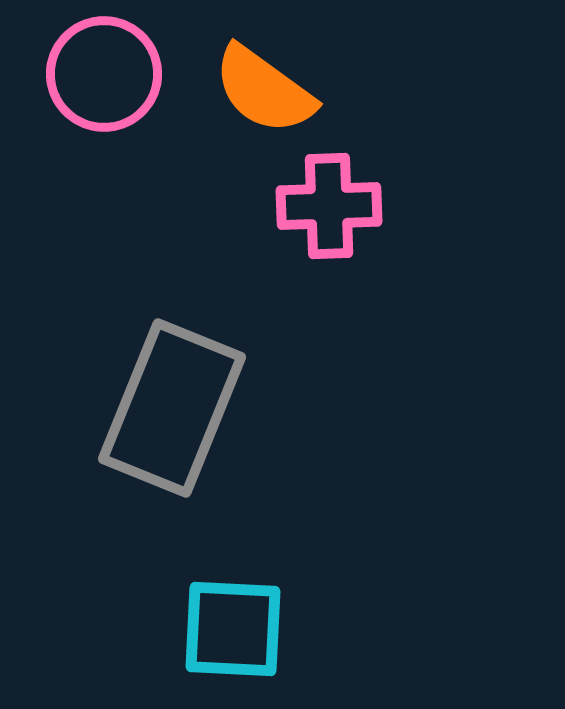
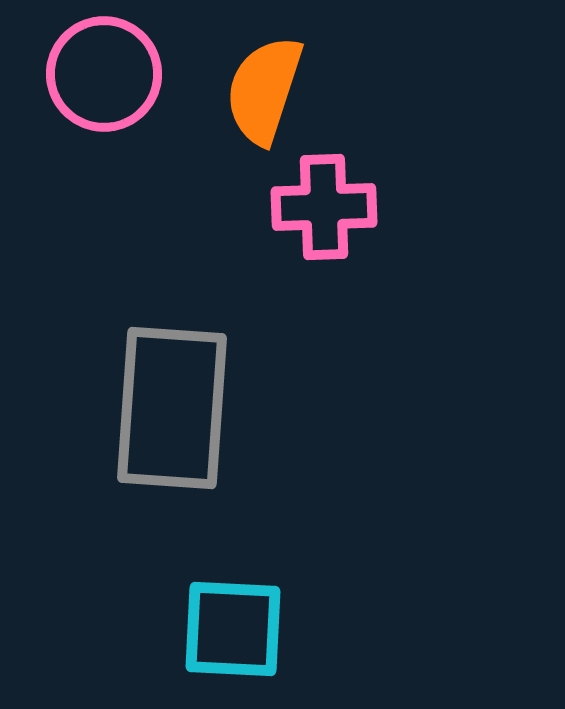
orange semicircle: rotated 72 degrees clockwise
pink cross: moved 5 px left, 1 px down
gray rectangle: rotated 18 degrees counterclockwise
